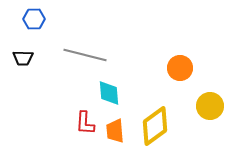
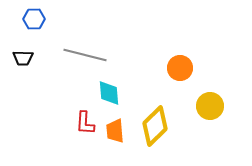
yellow diamond: rotated 9 degrees counterclockwise
